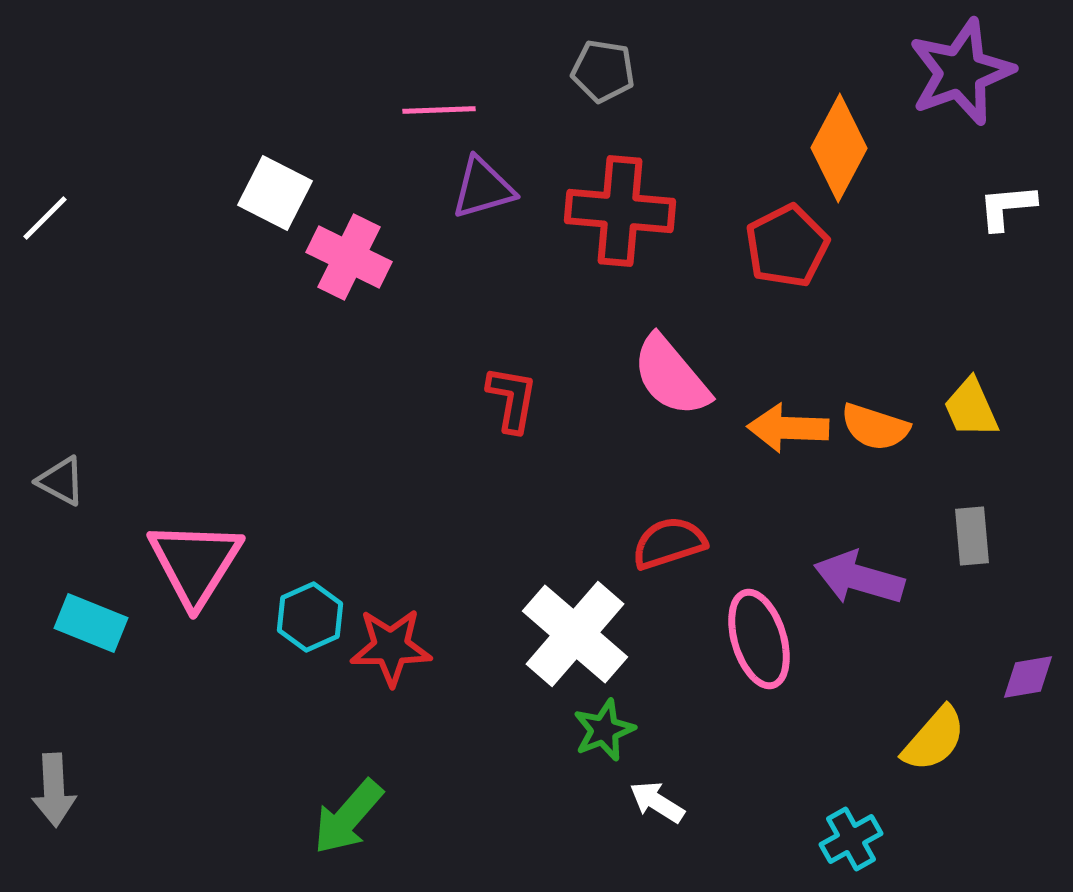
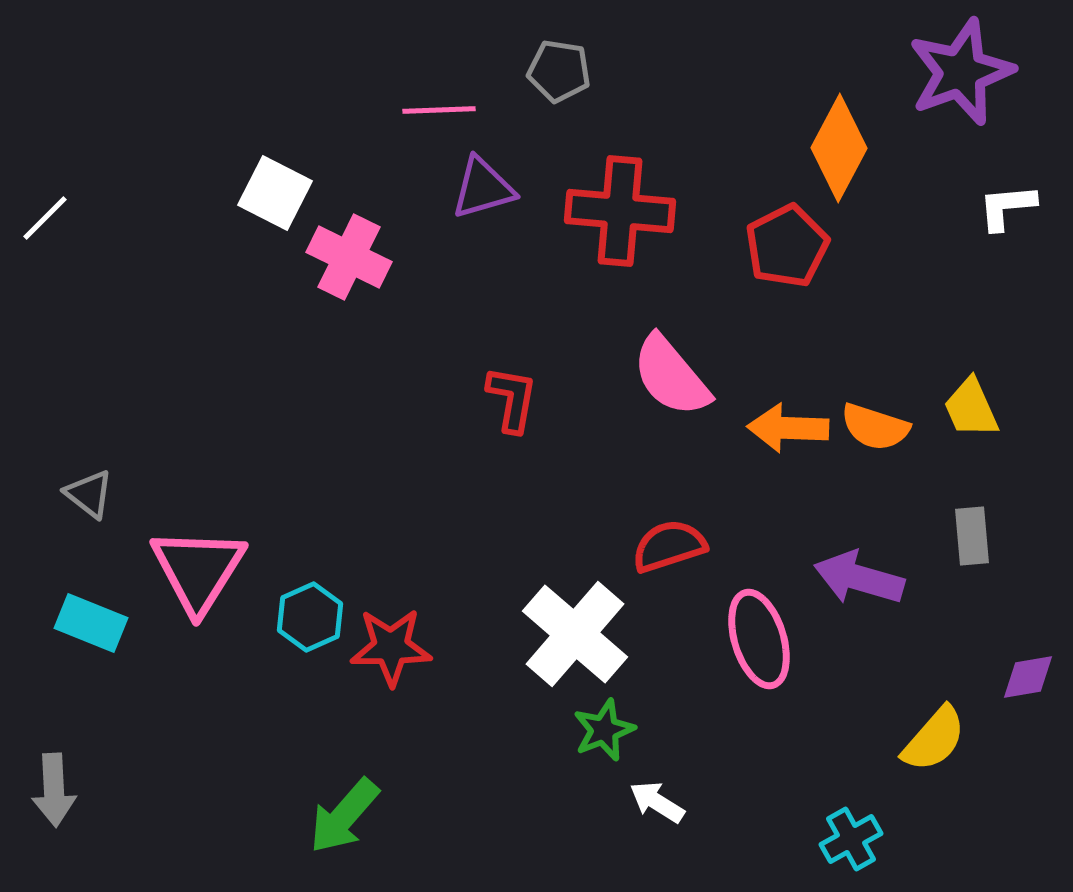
gray pentagon: moved 44 px left
gray triangle: moved 28 px right, 13 px down; rotated 10 degrees clockwise
red semicircle: moved 3 px down
pink triangle: moved 3 px right, 7 px down
green arrow: moved 4 px left, 1 px up
